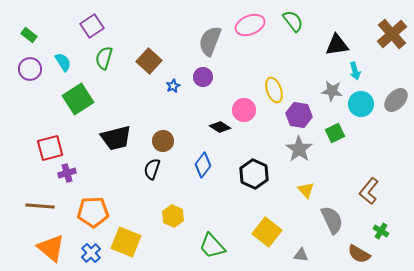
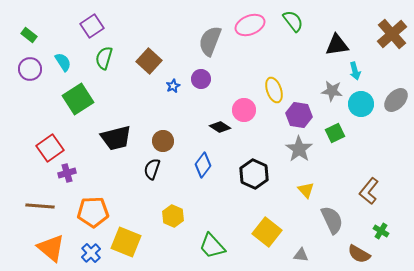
purple circle at (203, 77): moved 2 px left, 2 px down
red square at (50, 148): rotated 20 degrees counterclockwise
